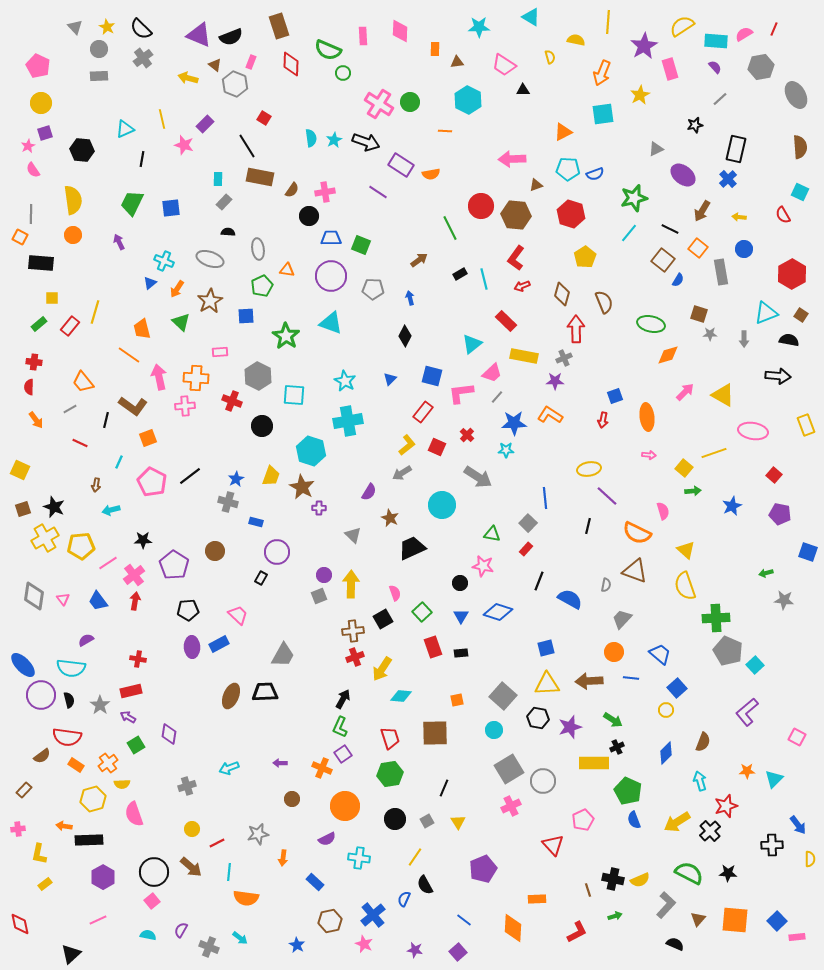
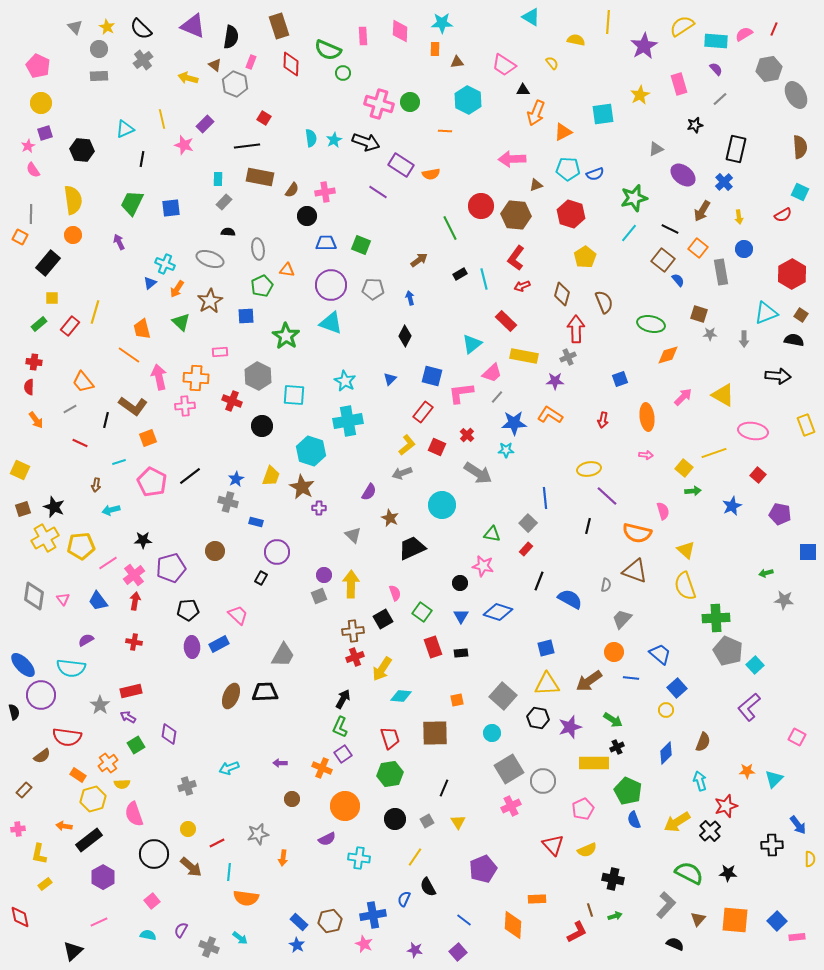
cyan star at (479, 27): moved 37 px left, 4 px up
purple triangle at (199, 35): moved 6 px left, 9 px up
black semicircle at (231, 37): rotated 60 degrees counterclockwise
yellow semicircle at (550, 57): moved 2 px right, 6 px down; rotated 24 degrees counterclockwise
gray cross at (143, 58): moved 2 px down
purple semicircle at (715, 67): moved 1 px right, 2 px down
gray hexagon at (761, 67): moved 8 px right, 2 px down
pink rectangle at (670, 69): moved 9 px right, 15 px down
orange arrow at (602, 73): moved 66 px left, 40 px down
pink cross at (379, 104): rotated 16 degrees counterclockwise
black line at (247, 146): rotated 65 degrees counterclockwise
blue cross at (728, 179): moved 4 px left, 3 px down
red semicircle at (783, 215): rotated 90 degrees counterclockwise
black circle at (309, 216): moved 2 px left
yellow arrow at (739, 217): rotated 104 degrees counterclockwise
blue trapezoid at (331, 238): moved 5 px left, 5 px down
cyan cross at (164, 261): moved 1 px right, 3 px down
black rectangle at (41, 263): moved 7 px right; rotated 55 degrees counterclockwise
purple circle at (331, 276): moved 9 px down
blue semicircle at (678, 280): rotated 72 degrees counterclockwise
black semicircle at (789, 340): moved 5 px right
gray cross at (564, 358): moved 4 px right, 1 px up
pink arrow at (685, 392): moved 2 px left, 5 px down
blue square at (615, 396): moved 5 px right, 17 px up
pink arrow at (649, 455): moved 3 px left
cyan line at (119, 462): rotated 48 degrees clockwise
gray arrow at (402, 473): rotated 12 degrees clockwise
red square at (774, 475): moved 16 px left
gray arrow at (478, 477): moved 4 px up
orange semicircle at (637, 533): rotated 12 degrees counterclockwise
blue square at (808, 552): rotated 18 degrees counterclockwise
purple pentagon at (174, 565): moved 3 px left, 3 px down; rotated 24 degrees clockwise
green square at (422, 612): rotated 12 degrees counterclockwise
red cross at (138, 659): moved 4 px left, 17 px up
brown arrow at (589, 681): rotated 32 degrees counterclockwise
black semicircle at (69, 700): moved 55 px left, 12 px down
purple L-shape at (747, 712): moved 2 px right, 5 px up
cyan circle at (494, 730): moved 2 px left, 3 px down
orange rectangle at (76, 765): moved 2 px right, 10 px down
pink pentagon at (583, 820): moved 11 px up
yellow circle at (192, 829): moved 4 px left
black rectangle at (89, 840): rotated 36 degrees counterclockwise
black circle at (154, 872): moved 18 px up
yellow semicircle at (640, 880): moved 53 px left, 30 px up
blue rectangle at (315, 882): moved 16 px left, 40 px down
black semicircle at (425, 885): moved 3 px right, 2 px down
brown line at (588, 890): moved 2 px right, 20 px down
blue cross at (373, 915): rotated 30 degrees clockwise
pink line at (98, 920): moved 1 px right, 2 px down
red diamond at (20, 924): moved 7 px up
orange diamond at (513, 928): moved 3 px up
black triangle at (71, 954): moved 2 px right, 3 px up
